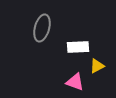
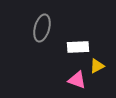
pink triangle: moved 2 px right, 2 px up
